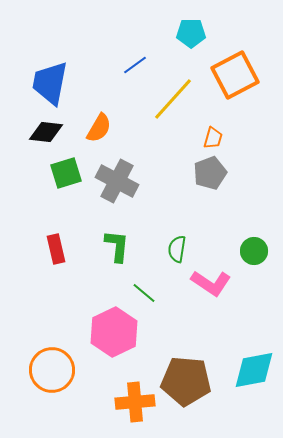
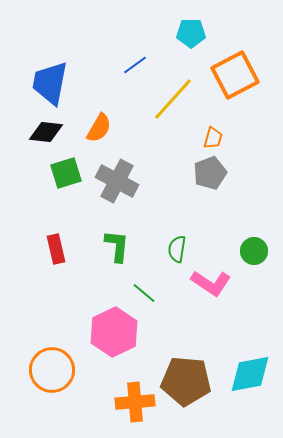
cyan diamond: moved 4 px left, 4 px down
